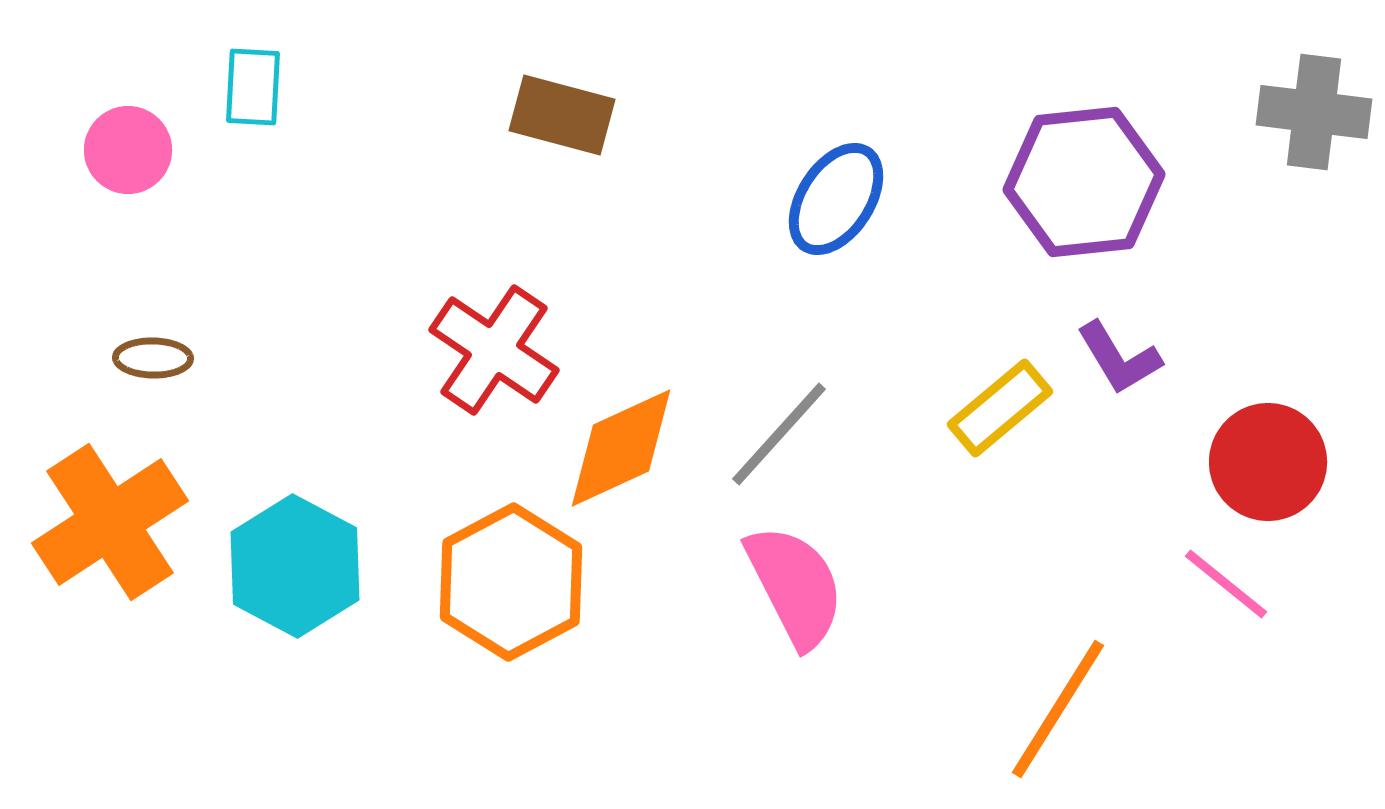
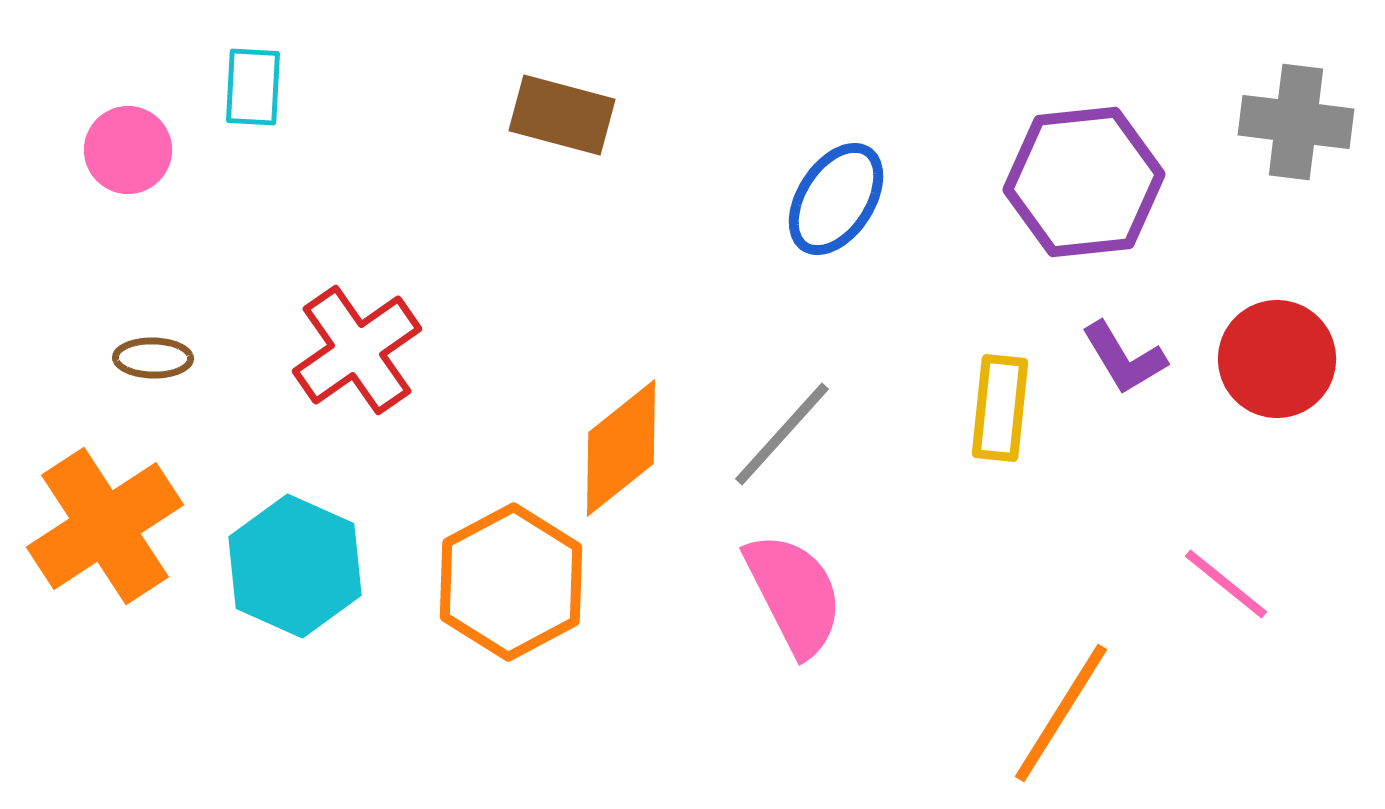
gray cross: moved 18 px left, 10 px down
red cross: moved 137 px left; rotated 21 degrees clockwise
purple L-shape: moved 5 px right
yellow rectangle: rotated 44 degrees counterclockwise
gray line: moved 3 px right
orange diamond: rotated 14 degrees counterclockwise
red circle: moved 9 px right, 103 px up
orange cross: moved 5 px left, 4 px down
cyan hexagon: rotated 4 degrees counterclockwise
pink semicircle: moved 1 px left, 8 px down
orange line: moved 3 px right, 4 px down
